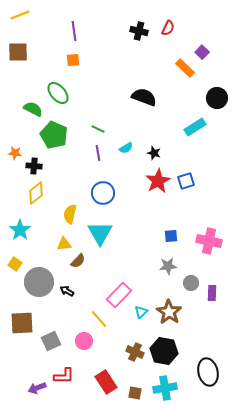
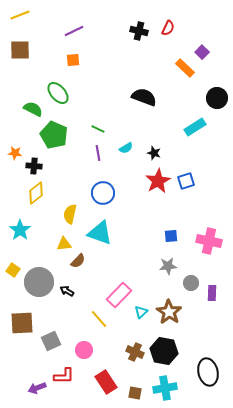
purple line at (74, 31): rotated 72 degrees clockwise
brown square at (18, 52): moved 2 px right, 2 px up
cyan triangle at (100, 233): rotated 40 degrees counterclockwise
yellow square at (15, 264): moved 2 px left, 6 px down
pink circle at (84, 341): moved 9 px down
